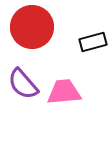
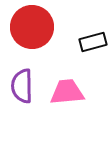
purple semicircle: moved 1 px left, 2 px down; rotated 40 degrees clockwise
pink trapezoid: moved 3 px right
